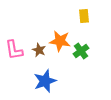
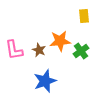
orange star: rotated 15 degrees counterclockwise
